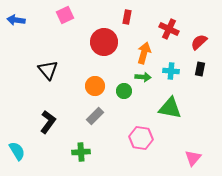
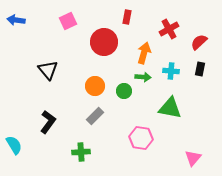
pink square: moved 3 px right, 6 px down
red cross: rotated 36 degrees clockwise
cyan semicircle: moved 3 px left, 6 px up
